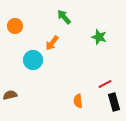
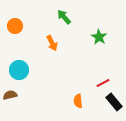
green star: rotated 14 degrees clockwise
orange arrow: rotated 63 degrees counterclockwise
cyan circle: moved 14 px left, 10 px down
red line: moved 2 px left, 1 px up
black rectangle: rotated 24 degrees counterclockwise
